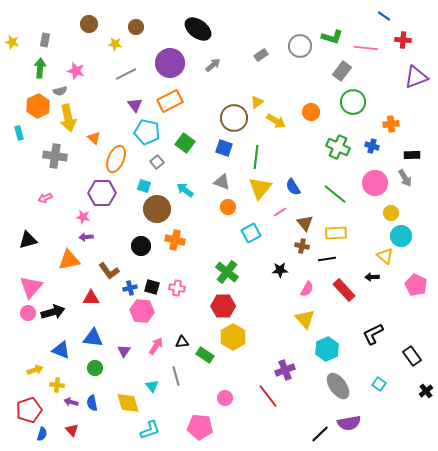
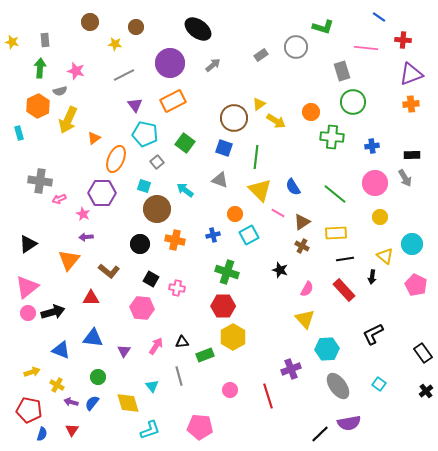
blue line at (384, 16): moved 5 px left, 1 px down
brown circle at (89, 24): moved 1 px right, 2 px up
green L-shape at (332, 37): moved 9 px left, 10 px up
gray rectangle at (45, 40): rotated 16 degrees counterclockwise
gray circle at (300, 46): moved 4 px left, 1 px down
gray rectangle at (342, 71): rotated 54 degrees counterclockwise
gray line at (126, 74): moved 2 px left, 1 px down
purple triangle at (416, 77): moved 5 px left, 3 px up
orange rectangle at (170, 101): moved 3 px right
yellow triangle at (257, 102): moved 2 px right, 2 px down
yellow arrow at (68, 118): moved 2 px down; rotated 36 degrees clockwise
orange cross at (391, 124): moved 20 px right, 20 px up
cyan pentagon at (147, 132): moved 2 px left, 2 px down
orange triangle at (94, 138): rotated 40 degrees clockwise
blue cross at (372, 146): rotated 24 degrees counterclockwise
green cross at (338, 147): moved 6 px left, 10 px up; rotated 20 degrees counterclockwise
gray cross at (55, 156): moved 15 px left, 25 px down
gray triangle at (222, 182): moved 2 px left, 2 px up
yellow triangle at (260, 188): moved 2 px down; rotated 25 degrees counterclockwise
pink arrow at (45, 198): moved 14 px right, 1 px down
orange circle at (228, 207): moved 7 px right, 7 px down
pink line at (280, 212): moved 2 px left, 1 px down; rotated 64 degrees clockwise
yellow circle at (391, 213): moved 11 px left, 4 px down
pink star at (83, 217): moved 3 px up; rotated 16 degrees clockwise
brown triangle at (305, 223): moved 3 px left, 1 px up; rotated 36 degrees clockwise
cyan square at (251, 233): moved 2 px left, 2 px down
cyan circle at (401, 236): moved 11 px right, 8 px down
black triangle at (28, 240): moved 4 px down; rotated 18 degrees counterclockwise
black circle at (141, 246): moved 1 px left, 2 px up
brown cross at (302, 246): rotated 16 degrees clockwise
black line at (327, 259): moved 18 px right
orange triangle at (69, 260): rotated 40 degrees counterclockwise
black star at (280, 270): rotated 21 degrees clockwise
brown L-shape at (109, 271): rotated 15 degrees counterclockwise
green cross at (227, 272): rotated 20 degrees counterclockwise
black arrow at (372, 277): rotated 80 degrees counterclockwise
pink triangle at (31, 287): moved 4 px left; rotated 10 degrees clockwise
black square at (152, 287): moved 1 px left, 8 px up; rotated 14 degrees clockwise
blue cross at (130, 288): moved 83 px right, 53 px up
pink hexagon at (142, 311): moved 3 px up
cyan hexagon at (327, 349): rotated 20 degrees clockwise
green rectangle at (205, 355): rotated 54 degrees counterclockwise
black rectangle at (412, 356): moved 11 px right, 3 px up
green circle at (95, 368): moved 3 px right, 9 px down
yellow arrow at (35, 370): moved 3 px left, 2 px down
purple cross at (285, 370): moved 6 px right, 1 px up
gray line at (176, 376): moved 3 px right
yellow cross at (57, 385): rotated 24 degrees clockwise
red line at (268, 396): rotated 20 degrees clockwise
pink circle at (225, 398): moved 5 px right, 8 px up
blue semicircle at (92, 403): rotated 49 degrees clockwise
red pentagon at (29, 410): rotated 30 degrees clockwise
red triangle at (72, 430): rotated 16 degrees clockwise
